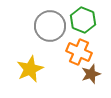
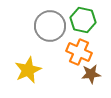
green hexagon: rotated 10 degrees counterclockwise
yellow star: moved 2 px left, 1 px down
brown star: rotated 12 degrees clockwise
